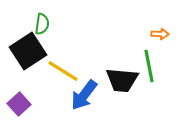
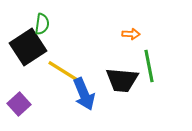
orange arrow: moved 29 px left
black square: moved 4 px up
blue arrow: moved 1 px up; rotated 60 degrees counterclockwise
